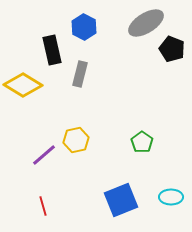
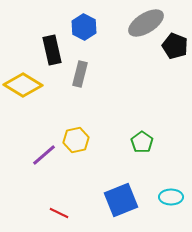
black pentagon: moved 3 px right, 3 px up
red line: moved 16 px right, 7 px down; rotated 48 degrees counterclockwise
